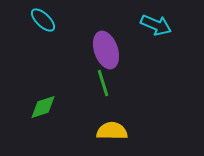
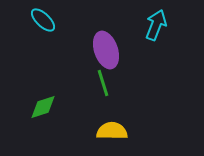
cyan arrow: rotated 92 degrees counterclockwise
